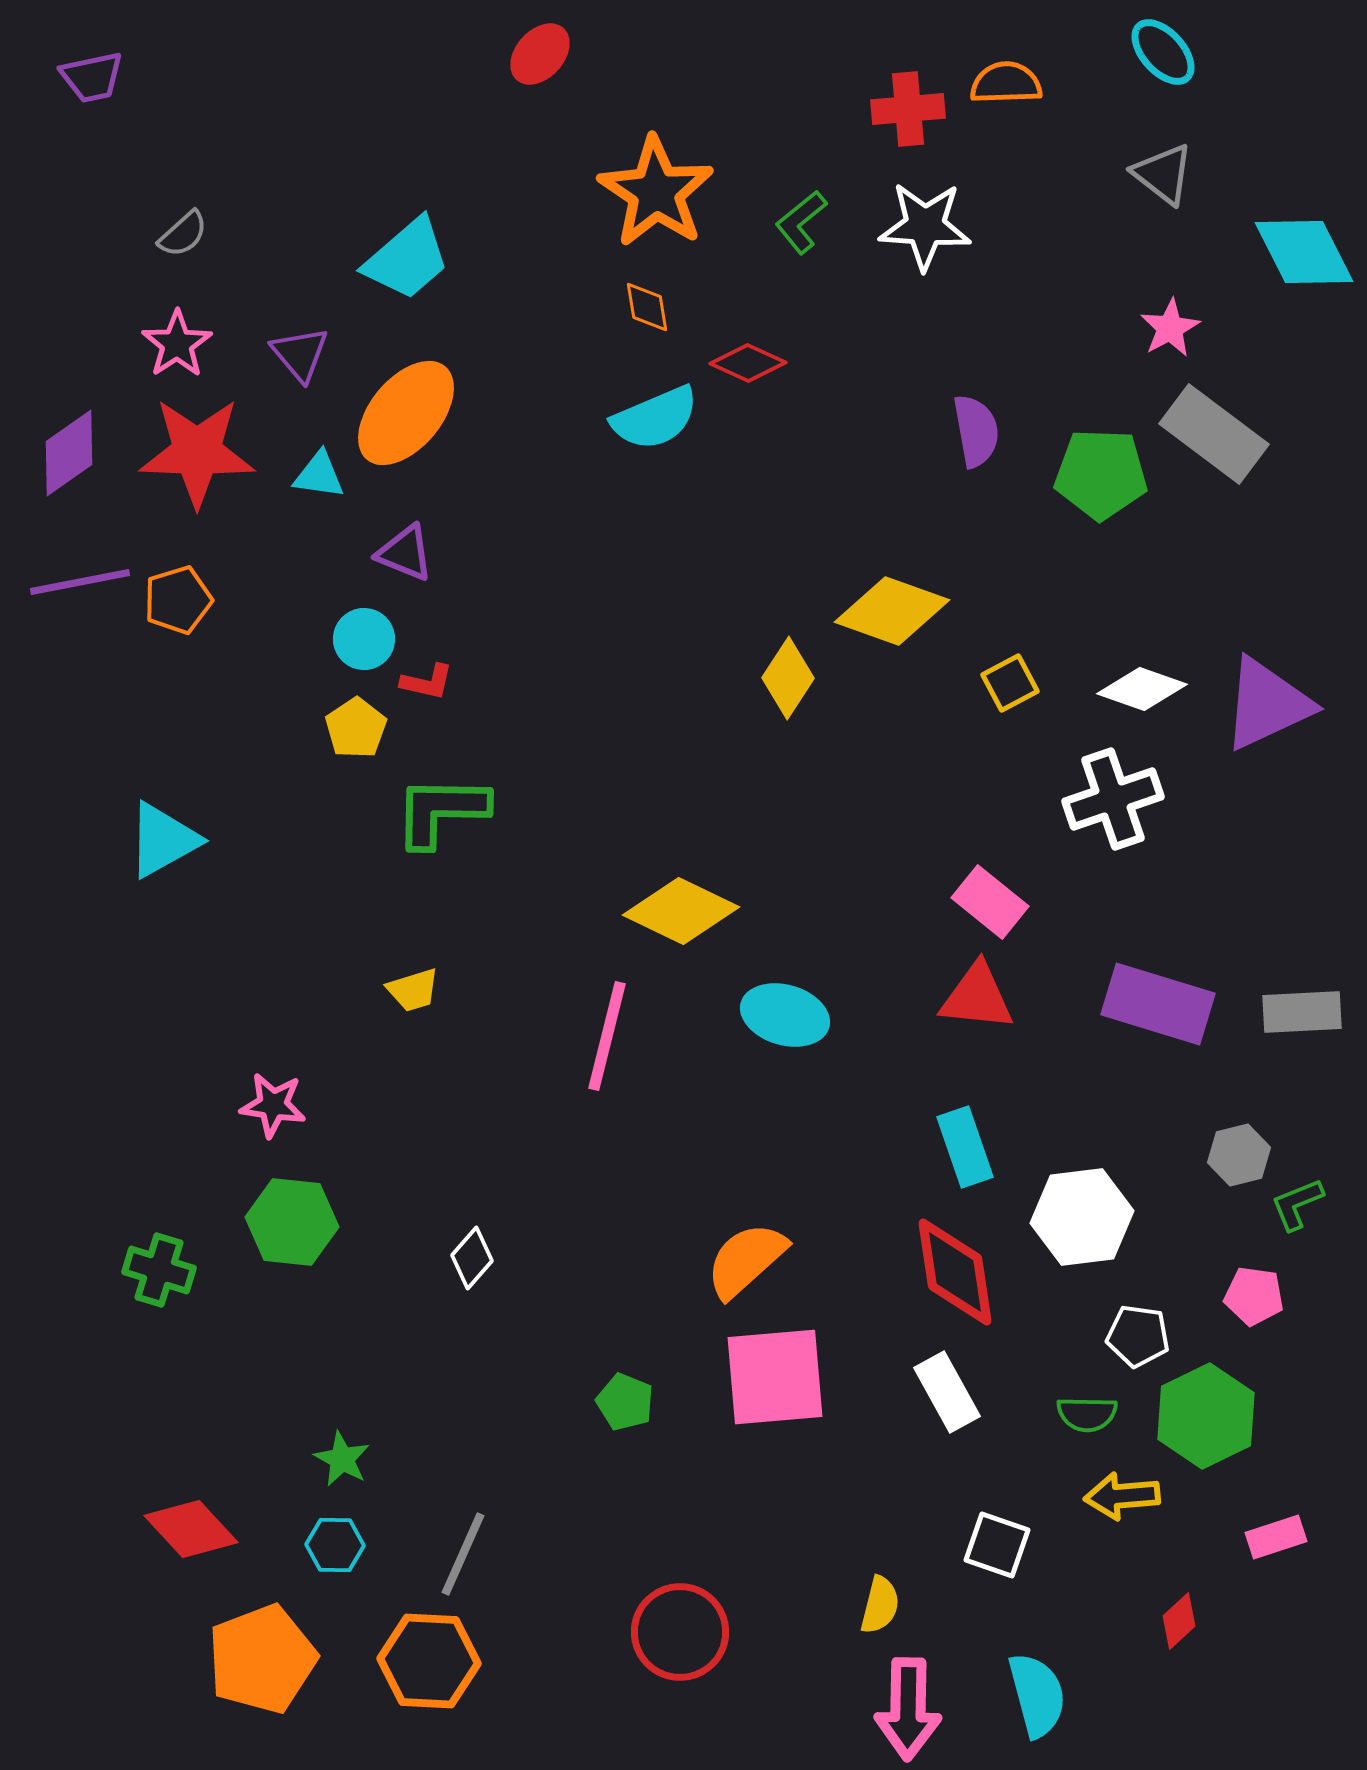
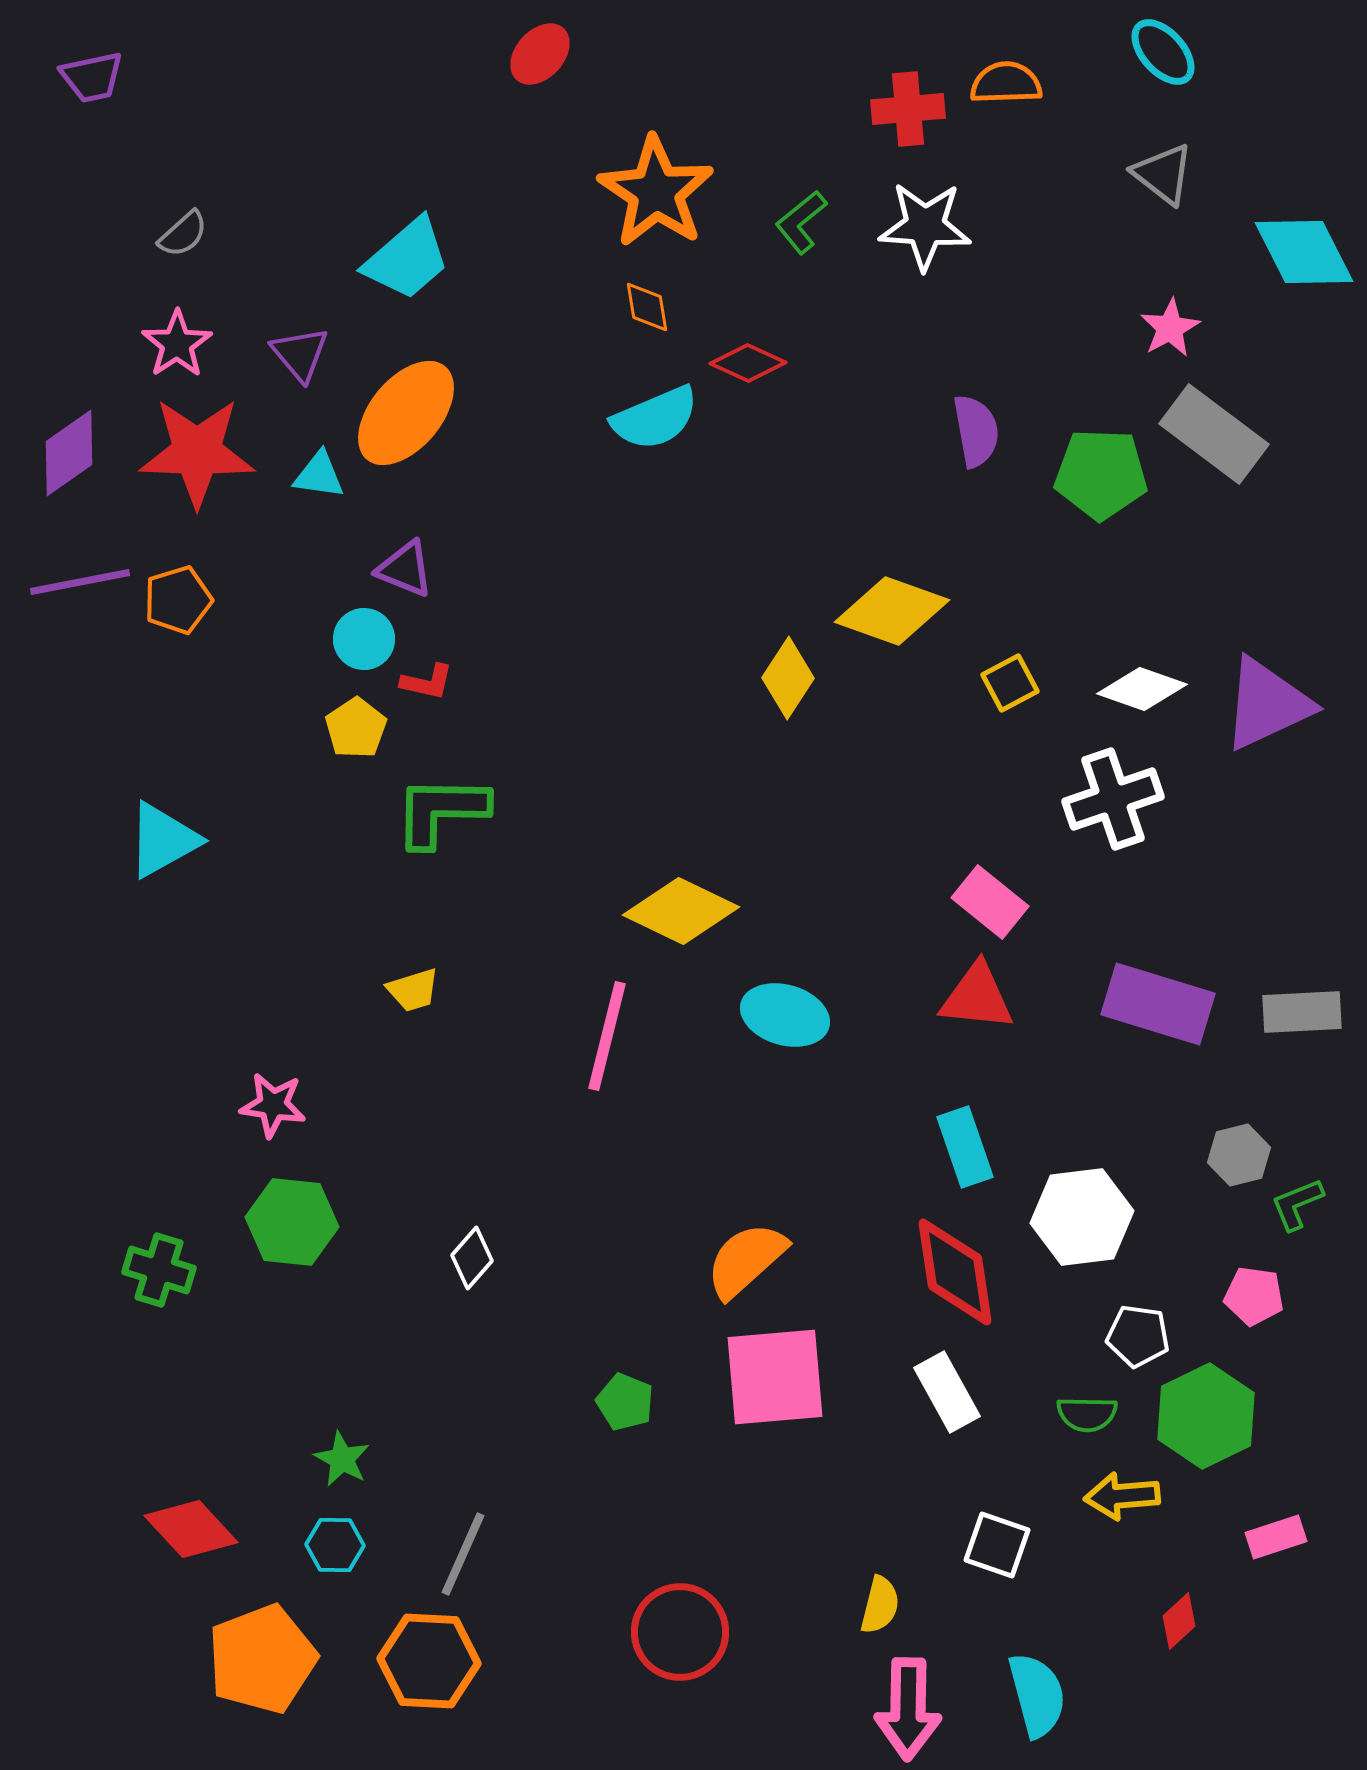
purple triangle at (405, 553): moved 16 px down
